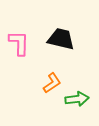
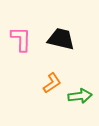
pink L-shape: moved 2 px right, 4 px up
green arrow: moved 3 px right, 3 px up
